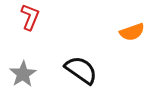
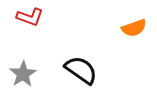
red L-shape: rotated 88 degrees clockwise
orange semicircle: moved 2 px right, 4 px up
